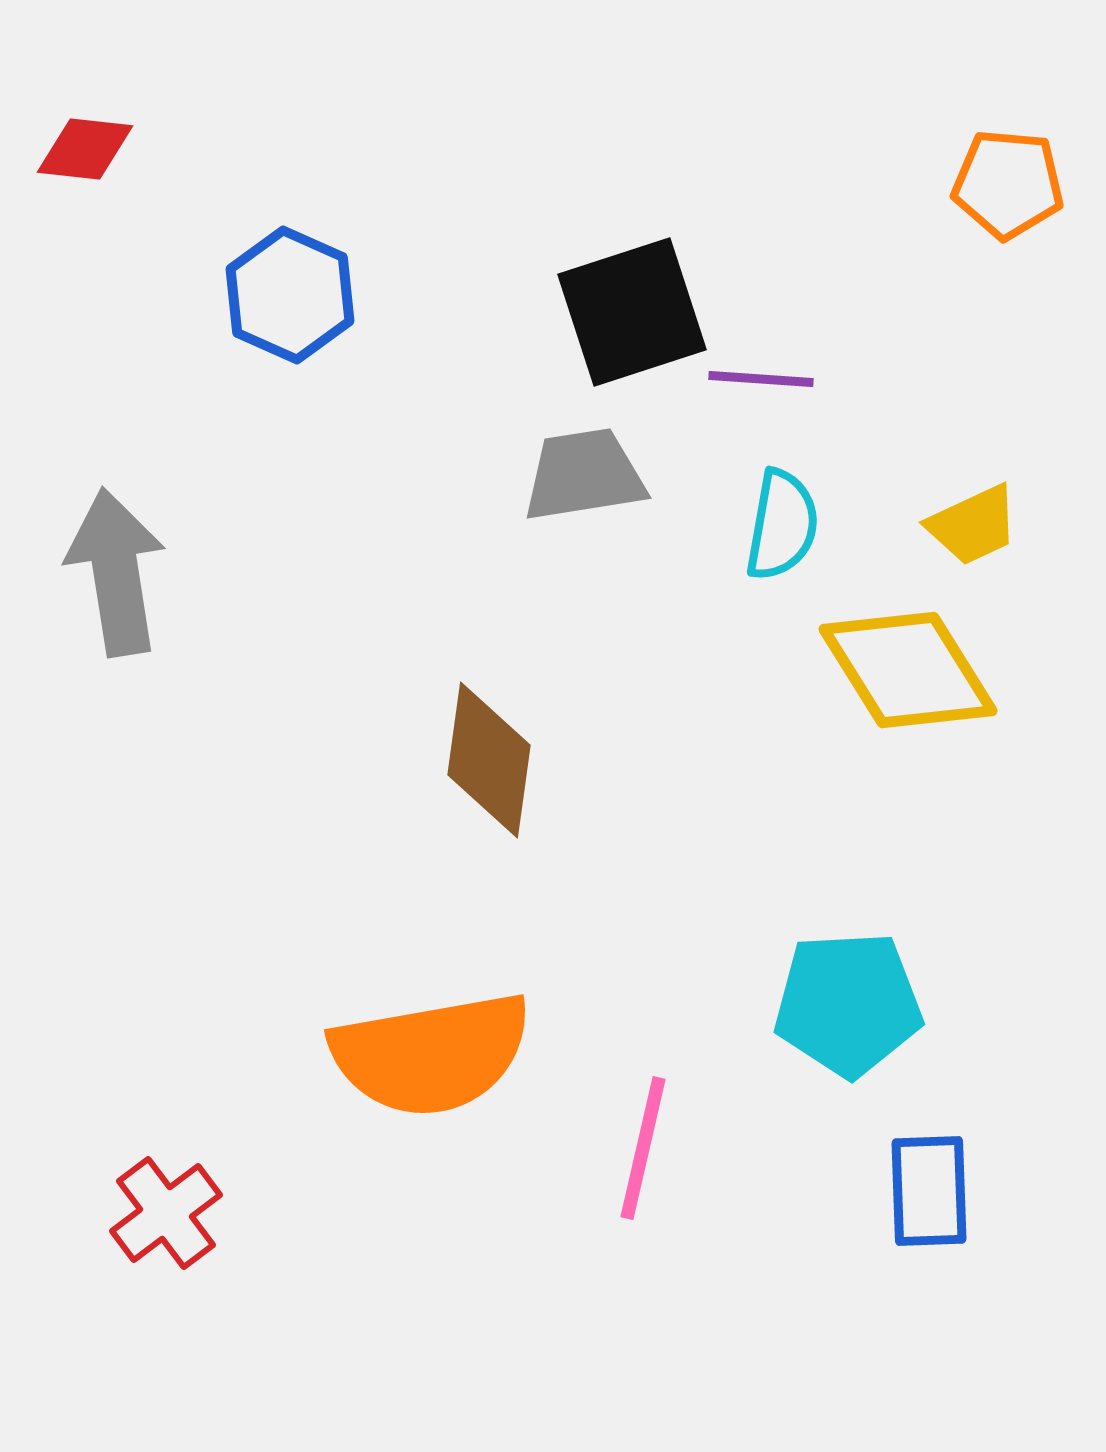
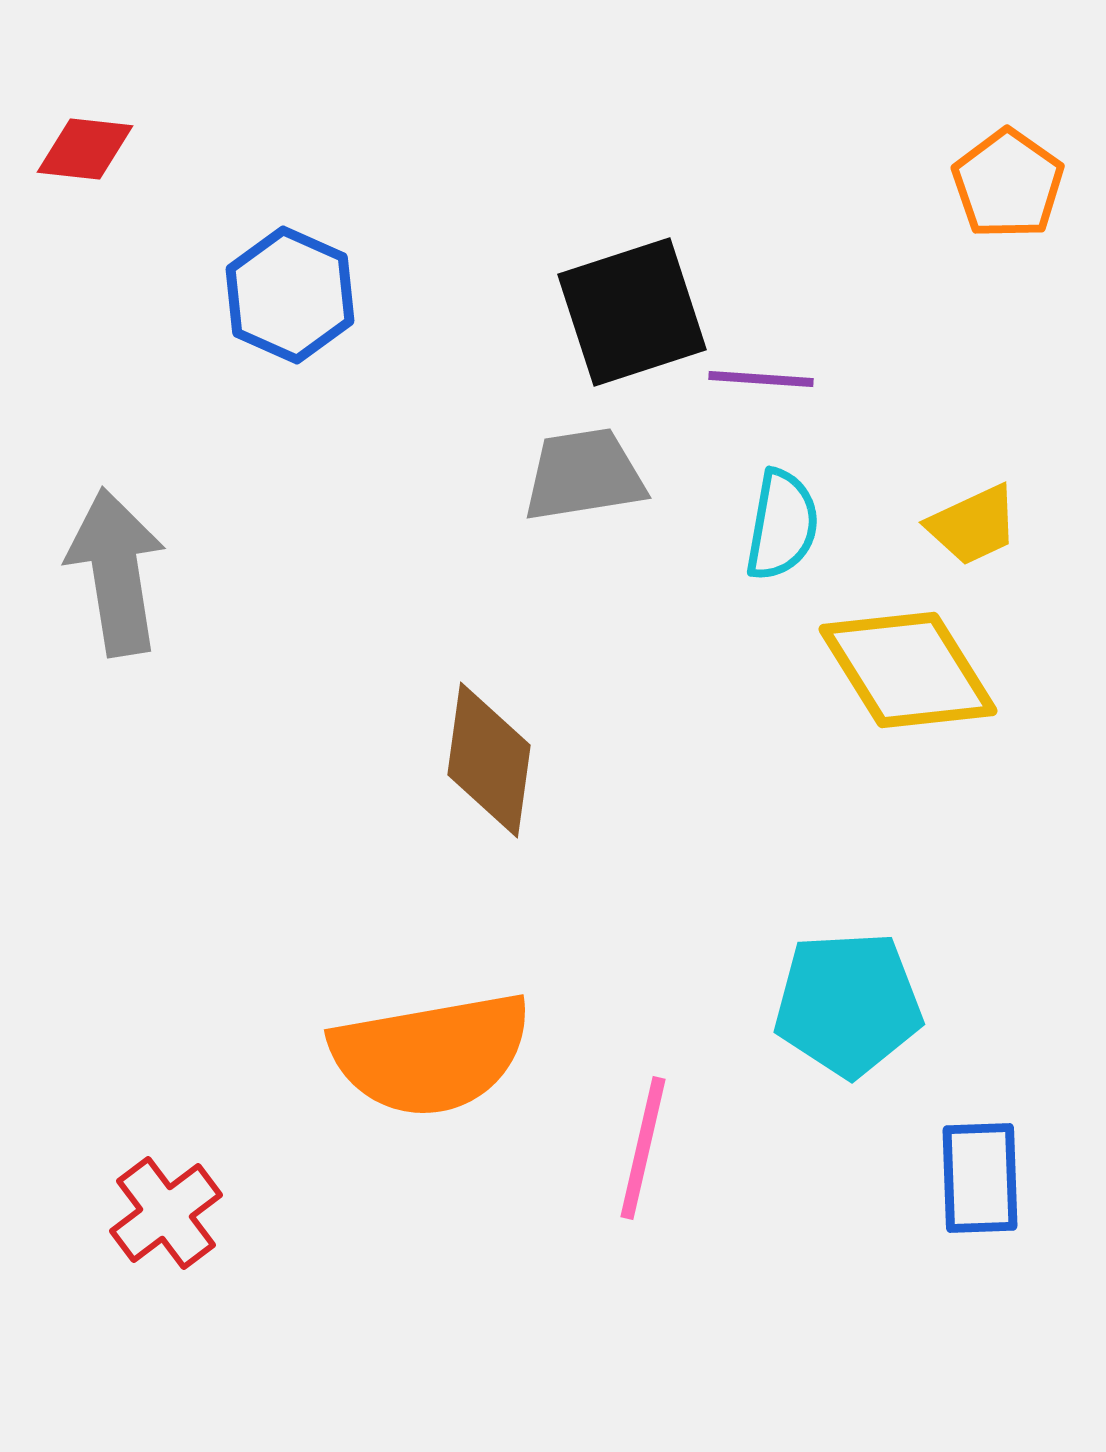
orange pentagon: rotated 30 degrees clockwise
blue rectangle: moved 51 px right, 13 px up
